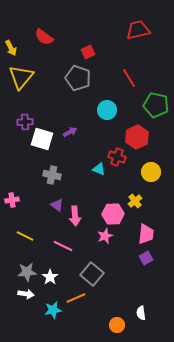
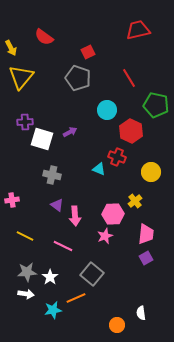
red hexagon: moved 6 px left, 6 px up; rotated 10 degrees counterclockwise
